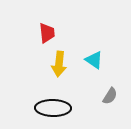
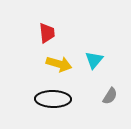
cyan triangle: rotated 36 degrees clockwise
yellow arrow: rotated 80 degrees counterclockwise
black ellipse: moved 9 px up
